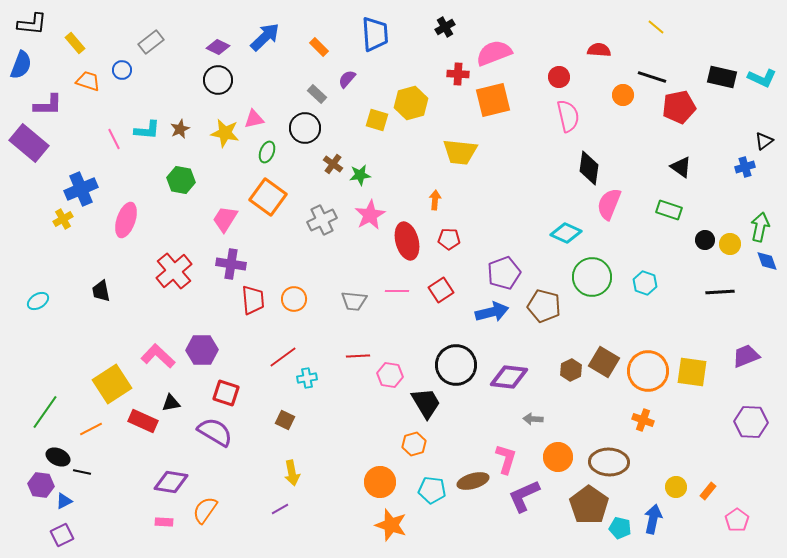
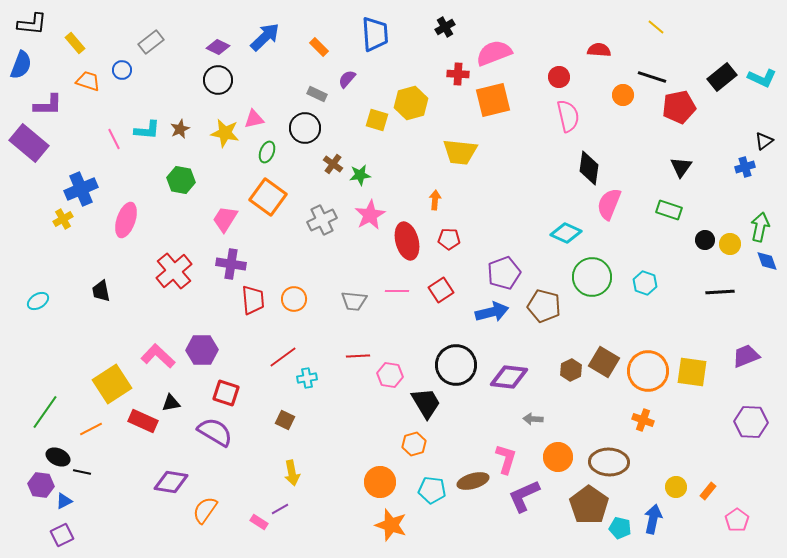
black rectangle at (722, 77): rotated 52 degrees counterclockwise
gray rectangle at (317, 94): rotated 18 degrees counterclockwise
black triangle at (681, 167): rotated 30 degrees clockwise
pink rectangle at (164, 522): moved 95 px right; rotated 30 degrees clockwise
